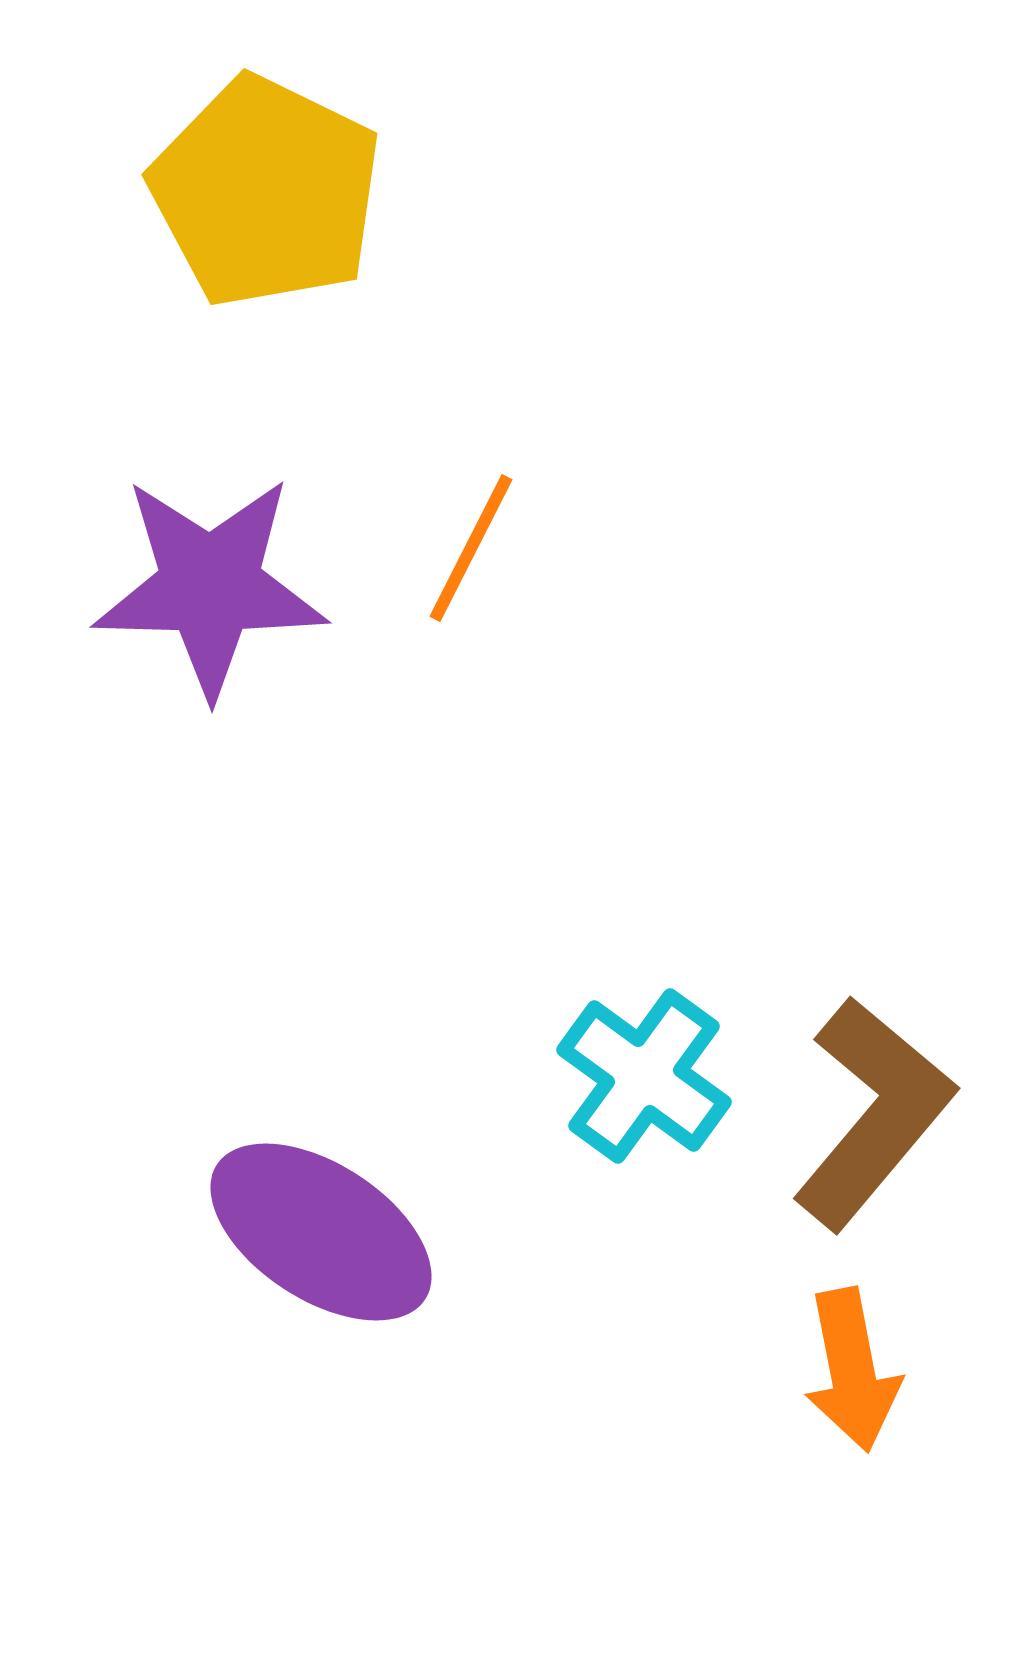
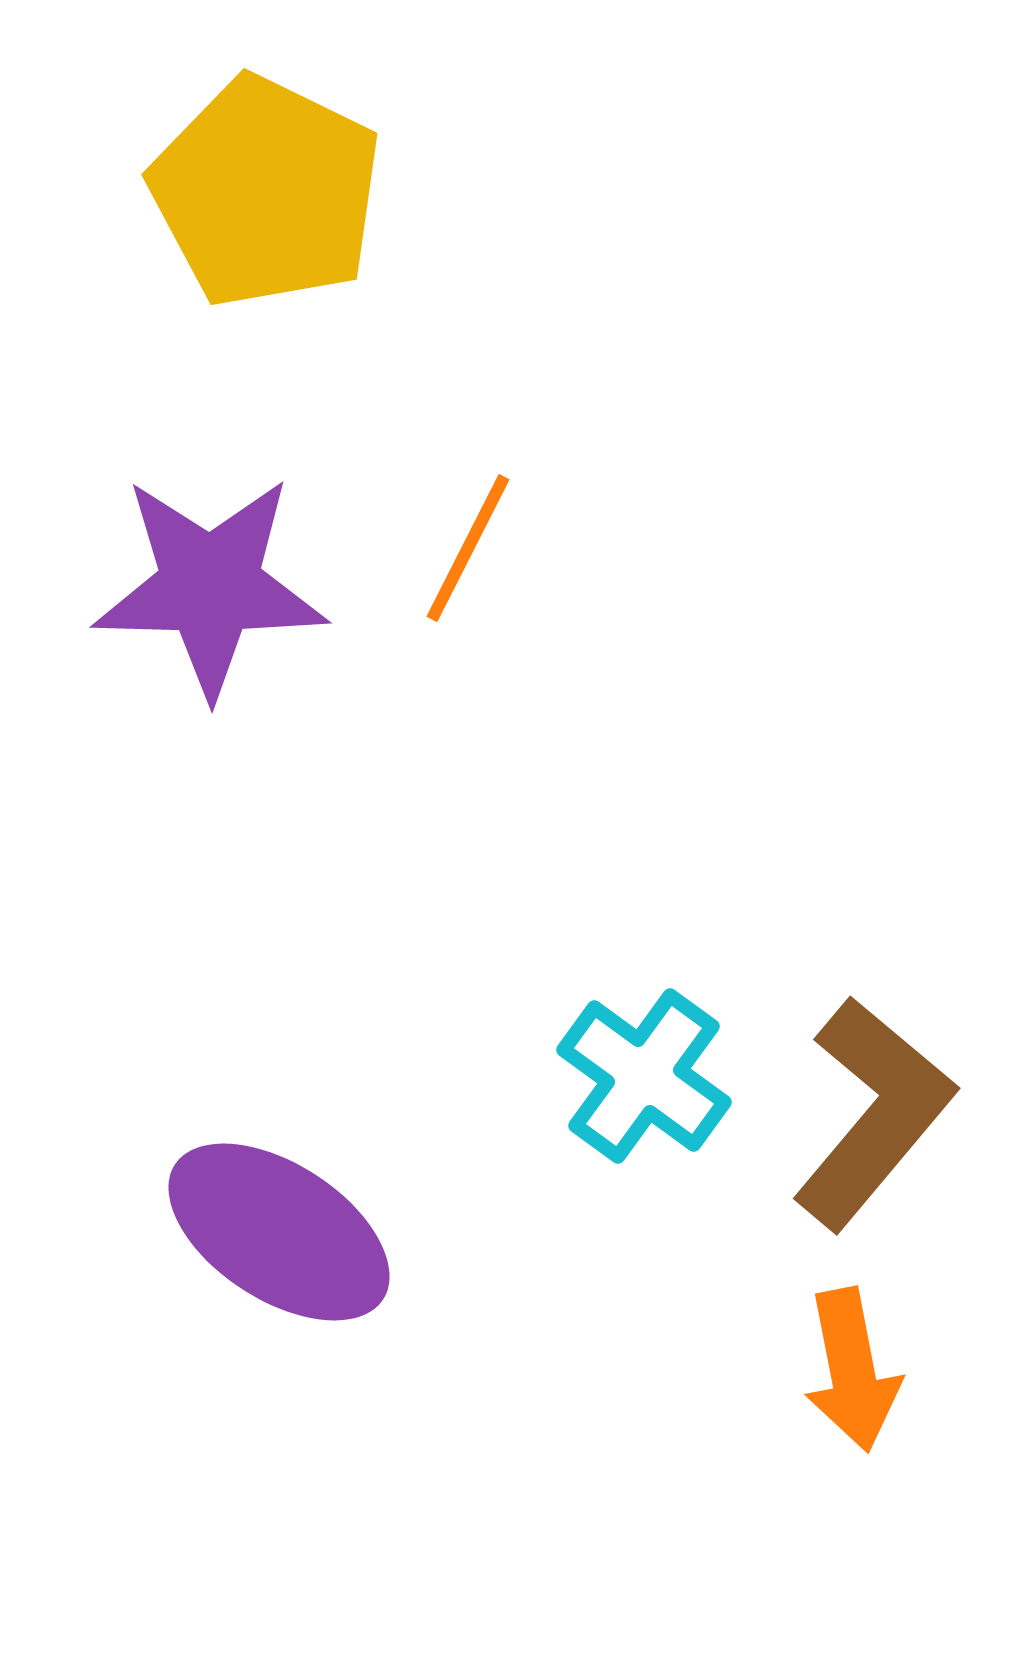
orange line: moved 3 px left
purple ellipse: moved 42 px left
